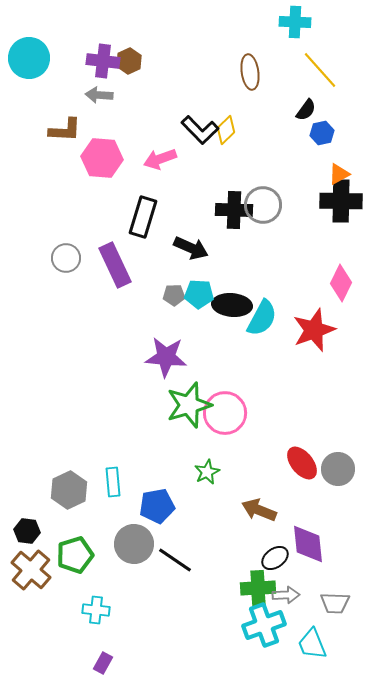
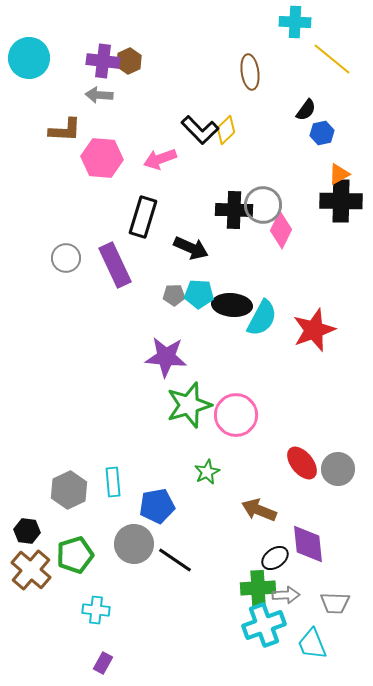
yellow line at (320, 70): moved 12 px right, 11 px up; rotated 9 degrees counterclockwise
pink diamond at (341, 283): moved 60 px left, 53 px up
pink circle at (225, 413): moved 11 px right, 2 px down
